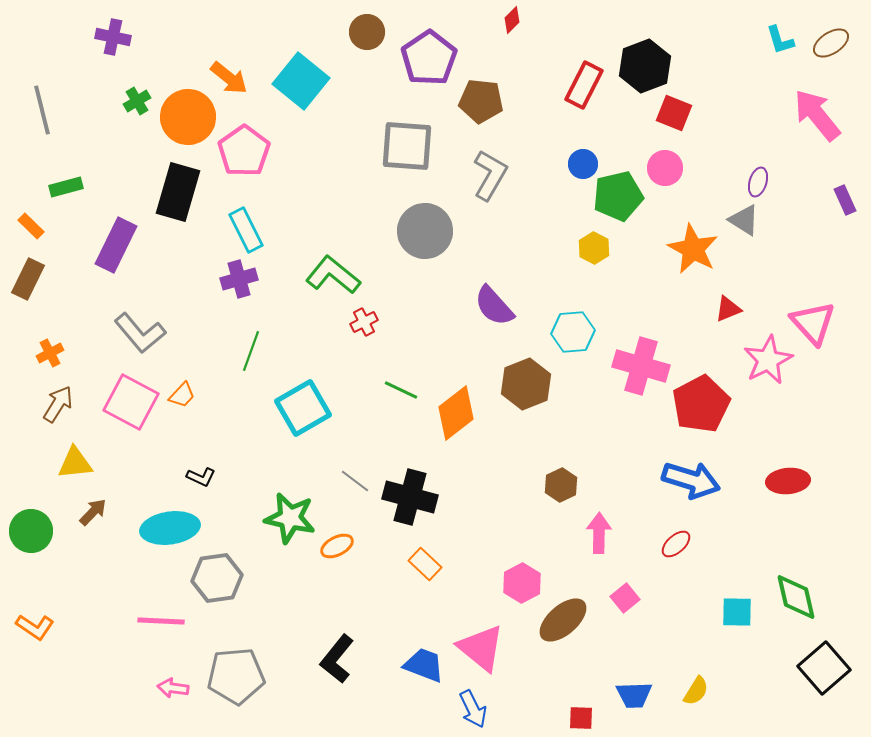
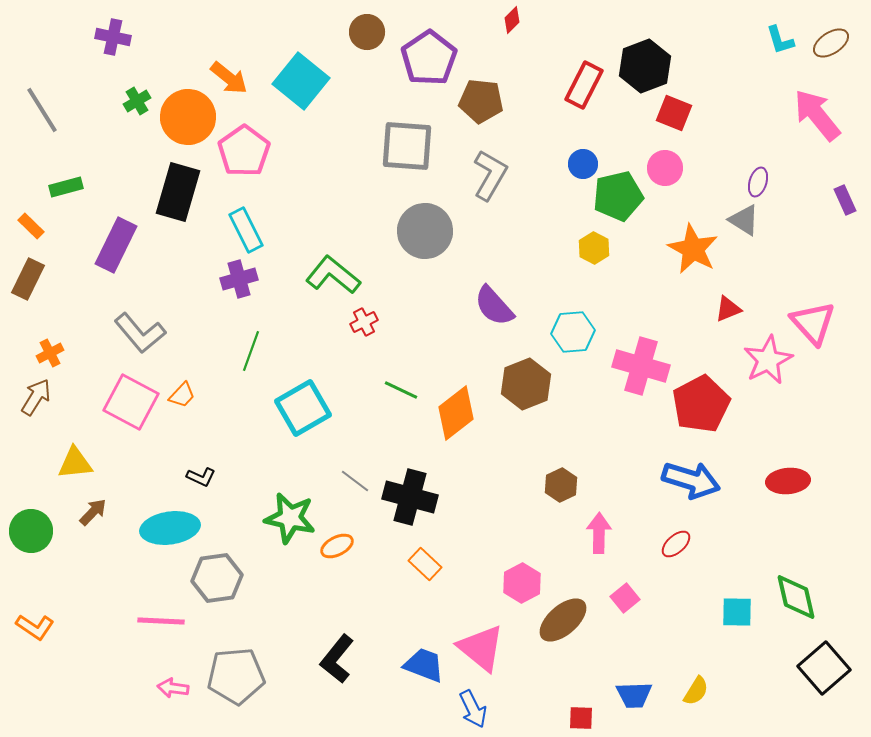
gray line at (42, 110): rotated 18 degrees counterclockwise
brown arrow at (58, 404): moved 22 px left, 7 px up
